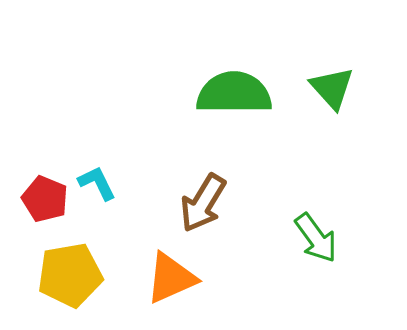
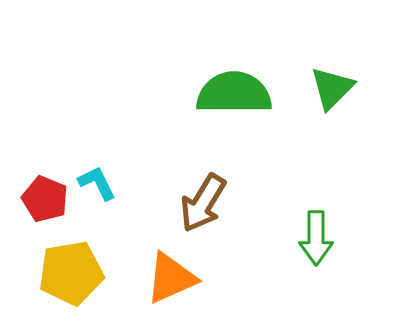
green triangle: rotated 27 degrees clockwise
green arrow: rotated 36 degrees clockwise
yellow pentagon: moved 1 px right, 2 px up
